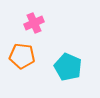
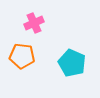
cyan pentagon: moved 4 px right, 4 px up
